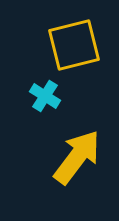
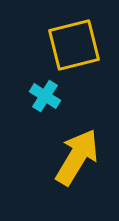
yellow arrow: rotated 6 degrees counterclockwise
